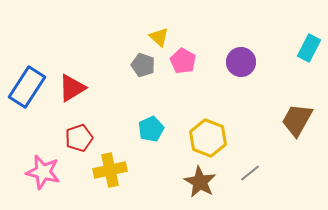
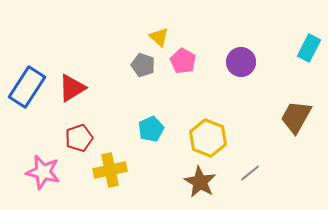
brown trapezoid: moved 1 px left, 3 px up
